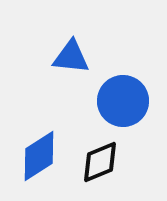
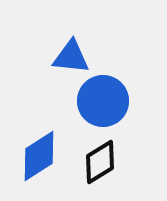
blue circle: moved 20 px left
black diamond: rotated 9 degrees counterclockwise
